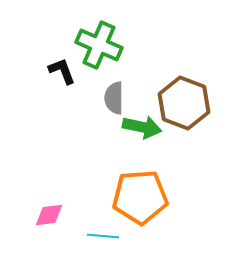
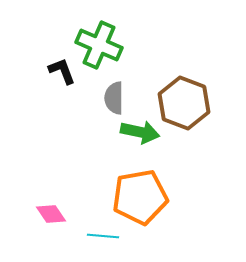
green arrow: moved 2 px left, 5 px down
orange pentagon: rotated 6 degrees counterclockwise
pink diamond: moved 2 px right, 1 px up; rotated 64 degrees clockwise
